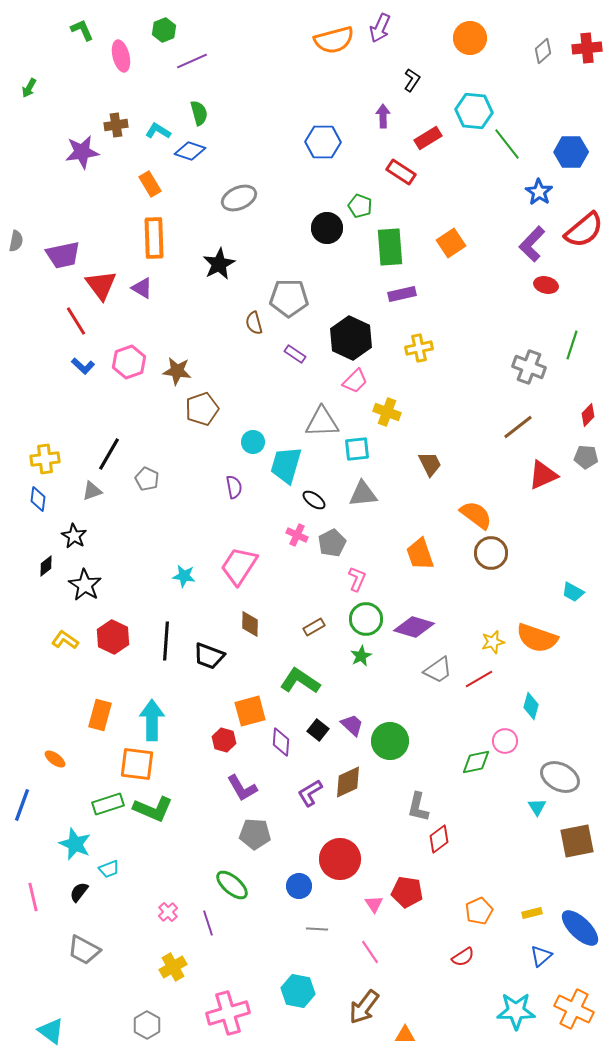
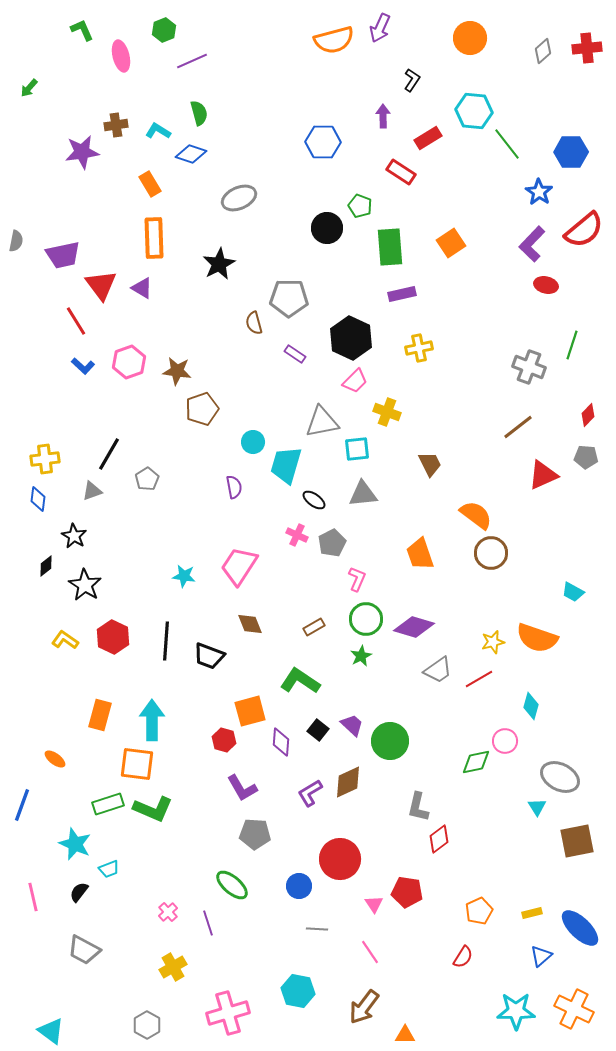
green arrow at (29, 88): rotated 12 degrees clockwise
blue diamond at (190, 151): moved 1 px right, 3 px down
gray triangle at (322, 422): rotated 9 degrees counterclockwise
gray pentagon at (147, 479): rotated 15 degrees clockwise
brown diamond at (250, 624): rotated 24 degrees counterclockwise
red semicircle at (463, 957): rotated 25 degrees counterclockwise
